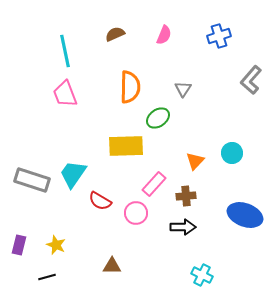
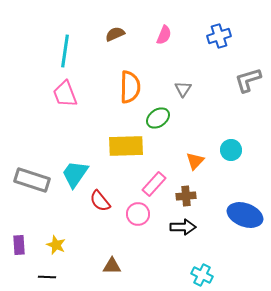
cyan line: rotated 20 degrees clockwise
gray L-shape: moved 3 px left; rotated 32 degrees clockwise
cyan circle: moved 1 px left, 3 px up
cyan trapezoid: moved 2 px right
red semicircle: rotated 20 degrees clockwise
pink circle: moved 2 px right, 1 px down
purple rectangle: rotated 18 degrees counterclockwise
black line: rotated 18 degrees clockwise
